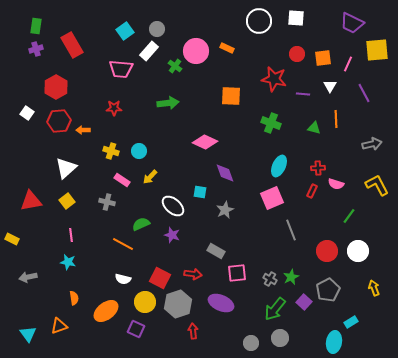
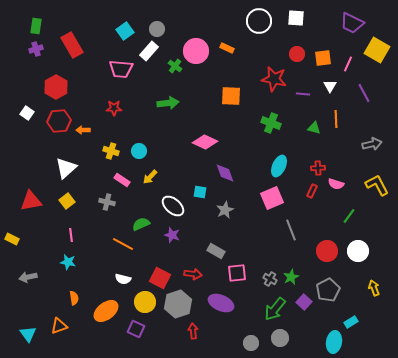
yellow square at (377, 50): rotated 35 degrees clockwise
